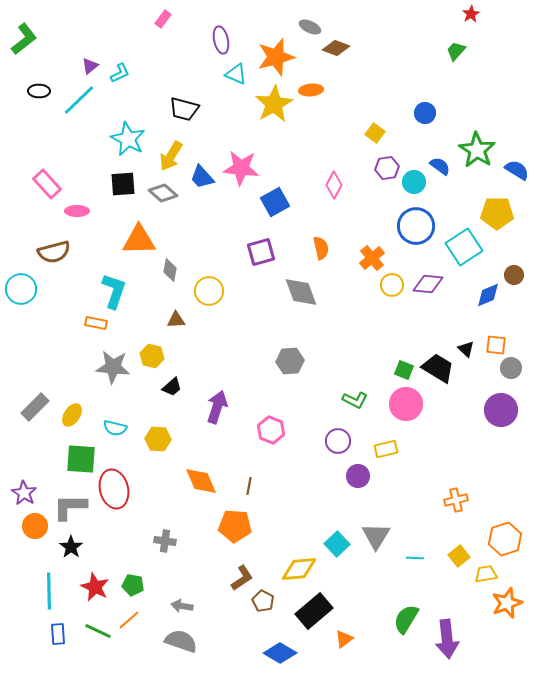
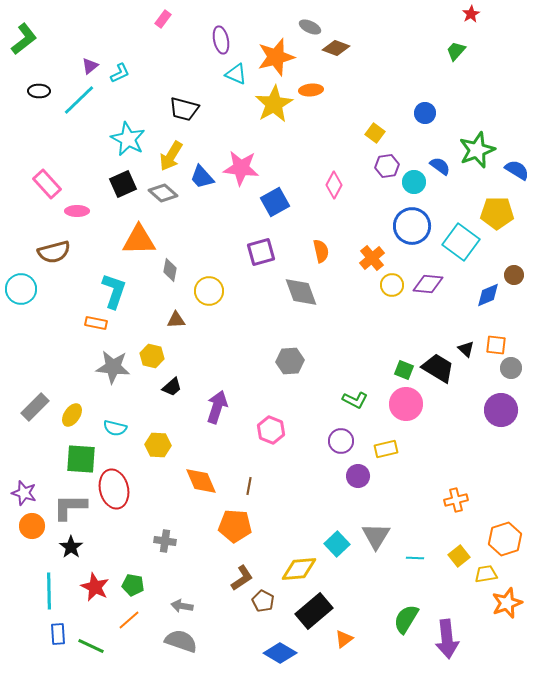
green star at (477, 150): rotated 18 degrees clockwise
purple hexagon at (387, 168): moved 2 px up
black square at (123, 184): rotated 20 degrees counterclockwise
blue circle at (416, 226): moved 4 px left
cyan square at (464, 247): moved 3 px left, 5 px up; rotated 21 degrees counterclockwise
orange semicircle at (321, 248): moved 3 px down
yellow hexagon at (158, 439): moved 6 px down
purple circle at (338, 441): moved 3 px right
purple star at (24, 493): rotated 15 degrees counterclockwise
orange circle at (35, 526): moved 3 px left
green line at (98, 631): moved 7 px left, 15 px down
